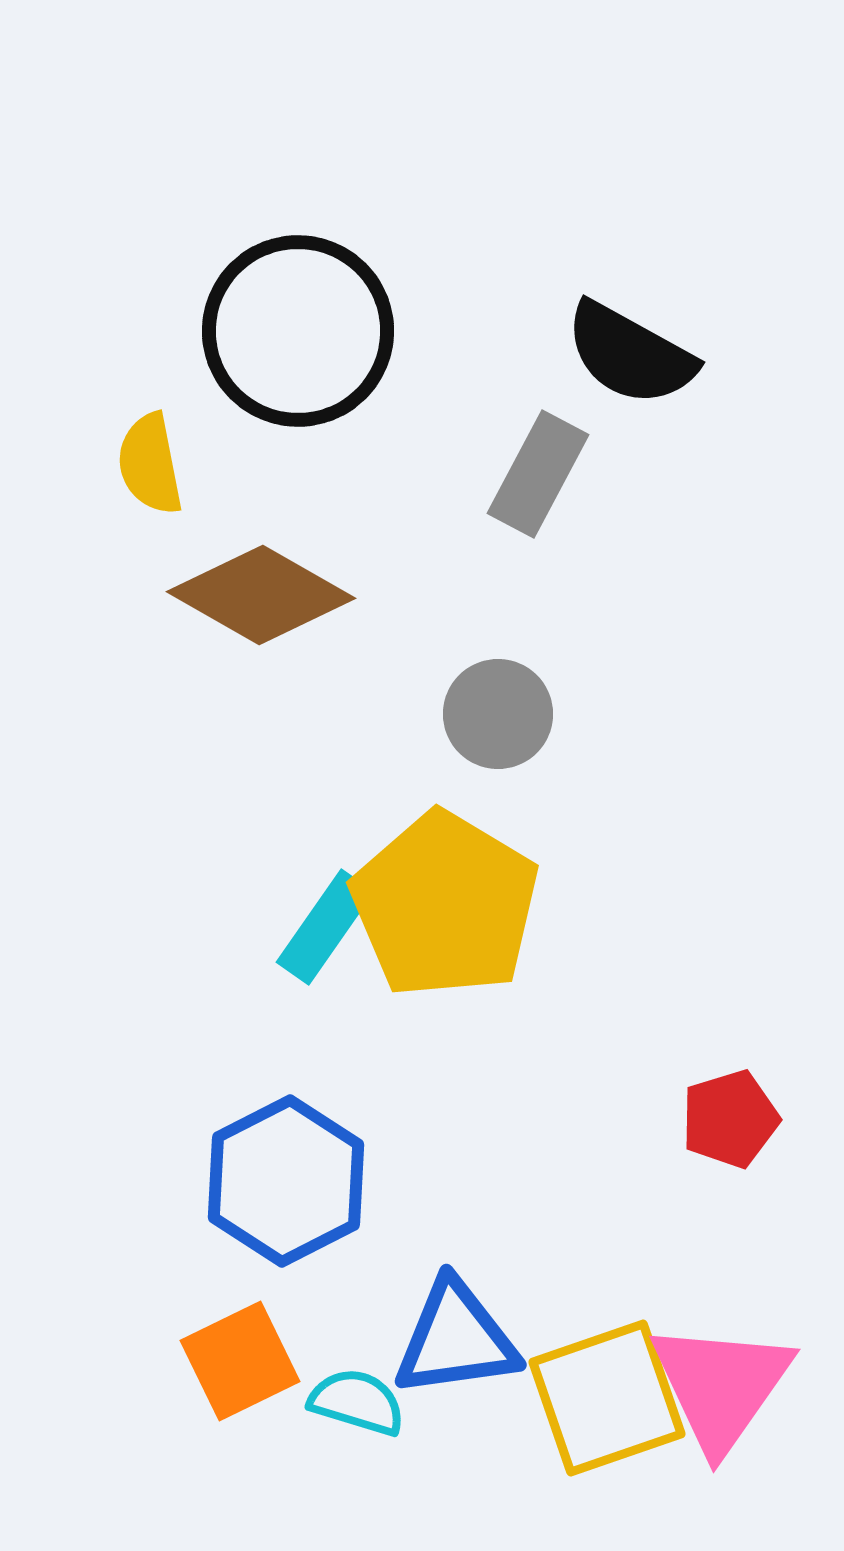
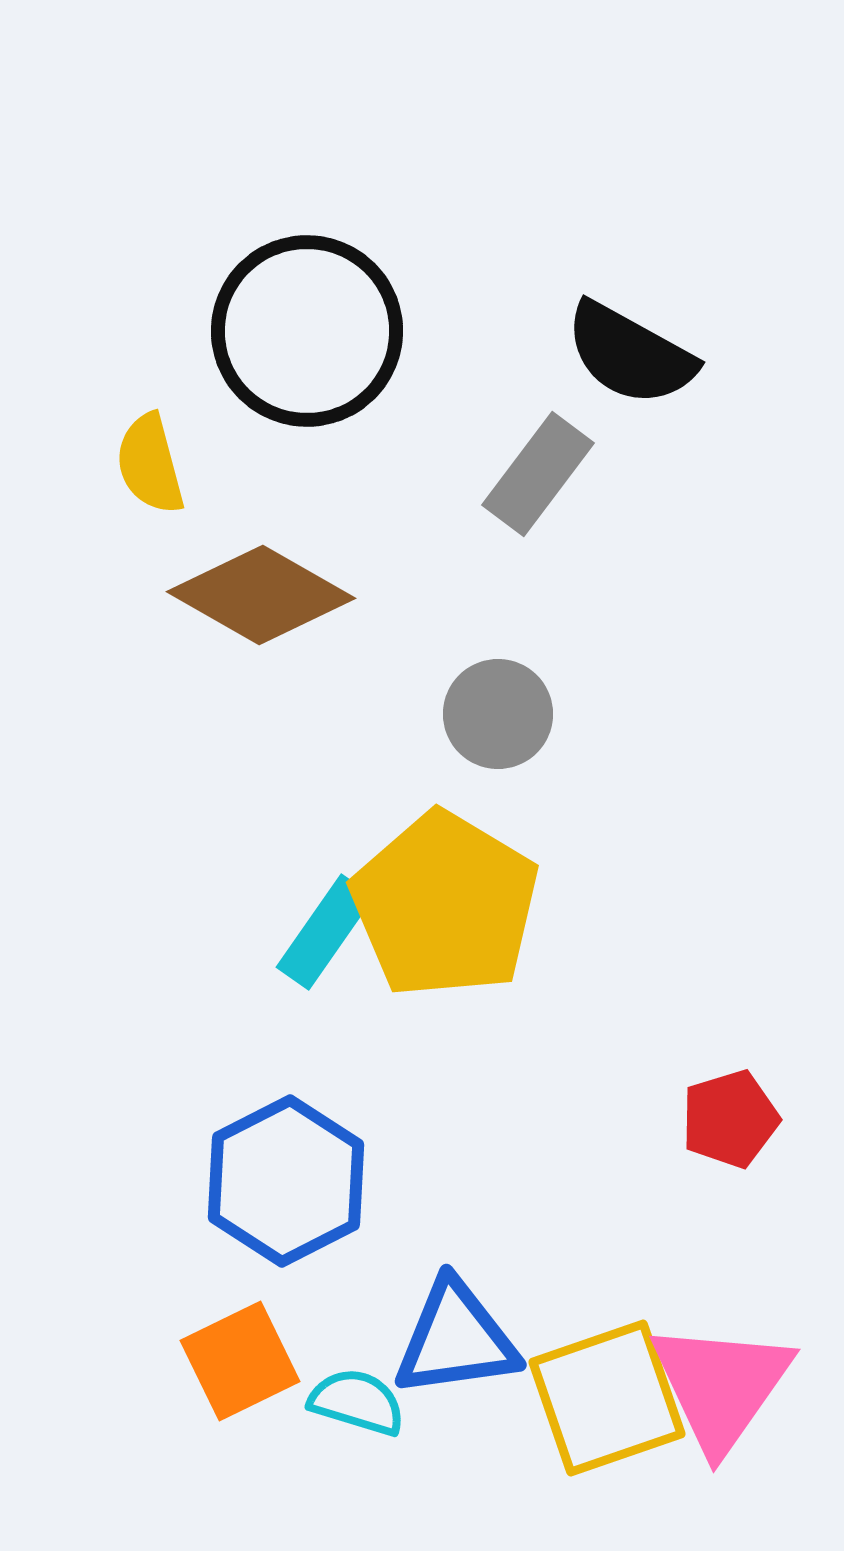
black circle: moved 9 px right
yellow semicircle: rotated 4 degrees counterclockwise
gray rectangle: rotated 9 degrees clockwise
cyan rectangle: moved 5 px down
